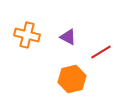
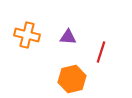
purple triangle: rotated 24 degrees counterclockwise
red line: rotated 40 degrees counterclockwise
